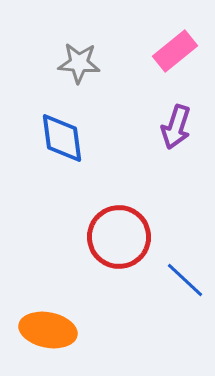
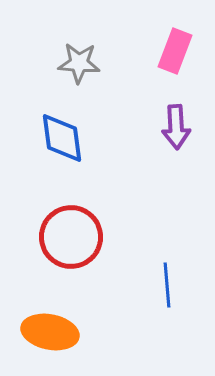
pink rectangle: rotated 30 degrees counterclockwise
purple arrow: rotated 21 degrees counterclockwise
red circle: moved 48 px left
blue line: moved 18 px left, 5 px down; rotated 42 degrees clockwise
orange ellipse: moved 2 px right, 2 px down
